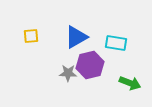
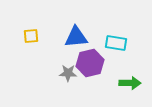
blue triangle: rotated 25 degrees clockwise
purple hexagon: moved 2 px up
green arrow: rotated 20 degrees counterclockwise
